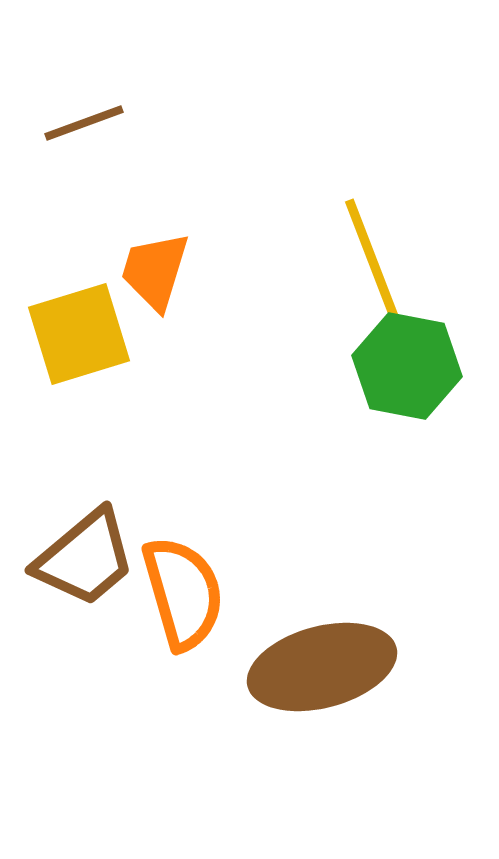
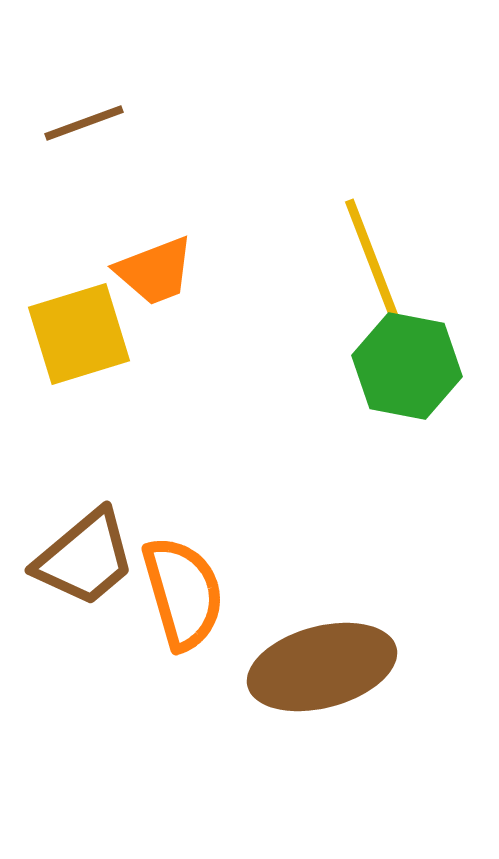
orange trapezoid: rotated 128 degrees counterclockwise
